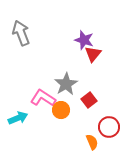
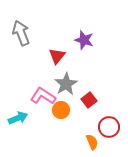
red triangle: moved 36 px left, 2 px down
pink L-shape: moved 2 px up
